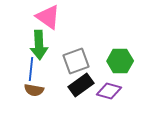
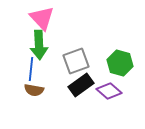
pink triangle: moved 6 px left, 1 px down; rotated 12 degrees clockwise
green hexagon: moved 2 px down; rotated 15 degrees clockwise
purple diamond: rotated 25 degrees clockwise
